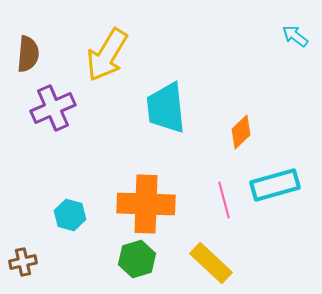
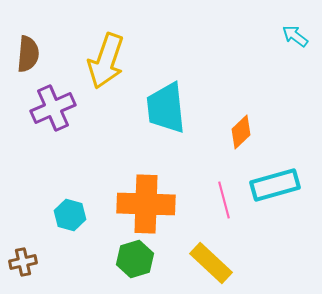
yellow arrow: moved 1 px left, 6 px down; rotated 12 degrees counterclockwise
green hexagon: moved 2 px left
